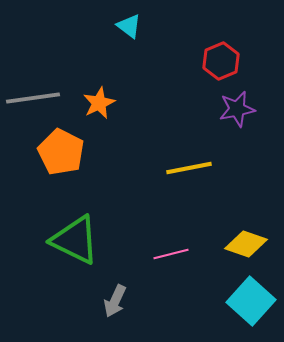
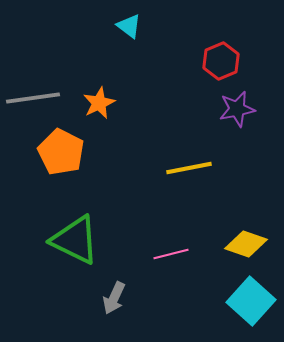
gray arrow: moved 1 px left, 3 px up
